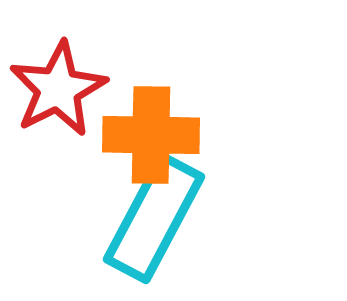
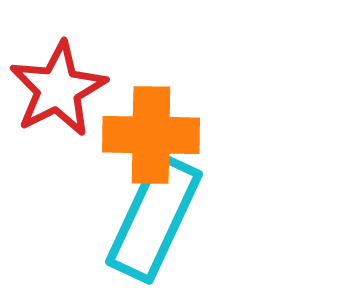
cyan rectangle: rotated 3 degrees counterclockwise
